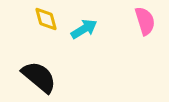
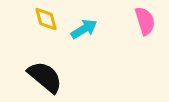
black semicircle: moved 6 px right
